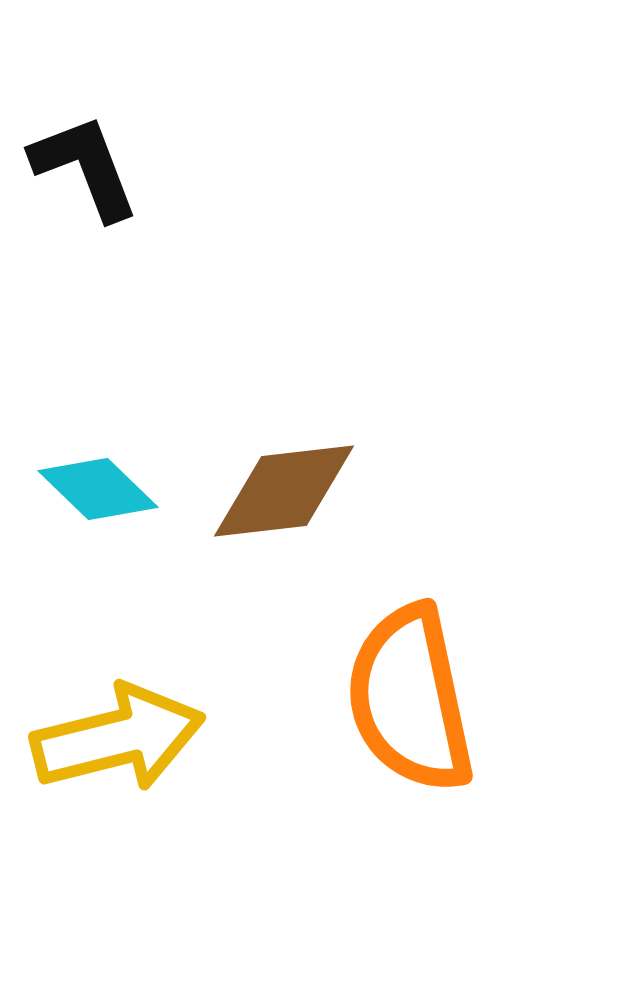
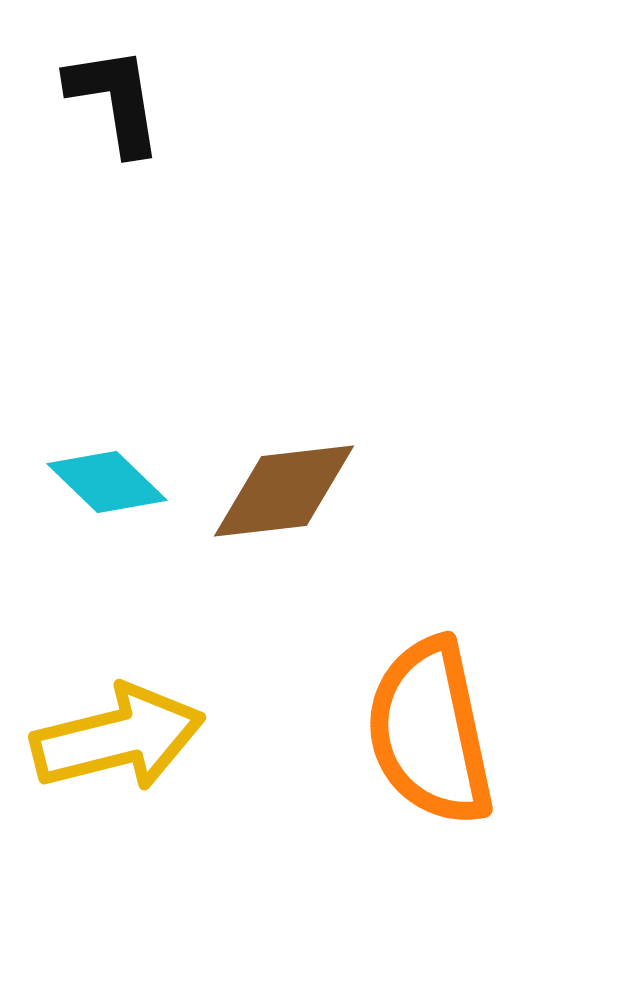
black L-shape: moved 30 px right, 67 px up; rotated 12 degrees clockwise
cyan diamond: moved 9 px right, 7 px up
orange semicircle: moved 20 px right, 33 px down
